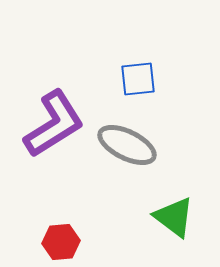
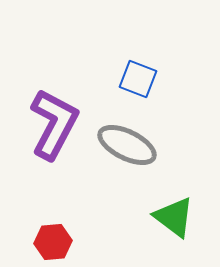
blue square: rotated 27 degrees clockwise
purple L-shape: rotated 30 degrees counterclockwise
red hexagon: moved 8 px left
